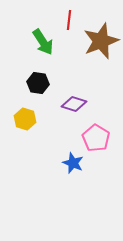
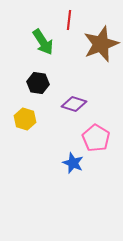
brown star: moved 3 px down
